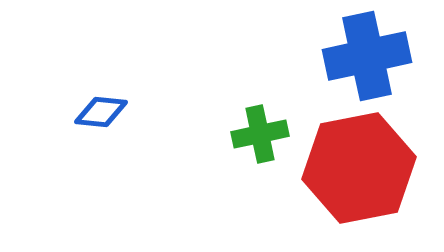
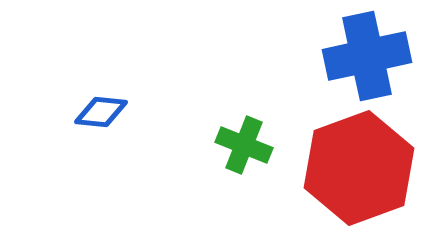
green cross: moved 16 px left, 11 px down; rotated 34 degrees clockwise
red hexagon: rotated 9 degrees counterclockwise
